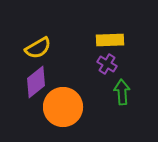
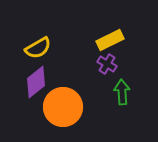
yellow rectangle: rotated 24 degrees counterclockwise
